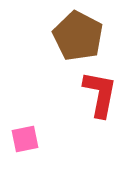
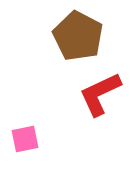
red L-shape: rotated 126 degrees counterclockwise
